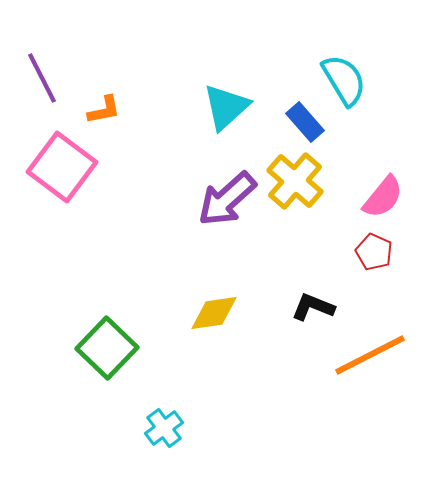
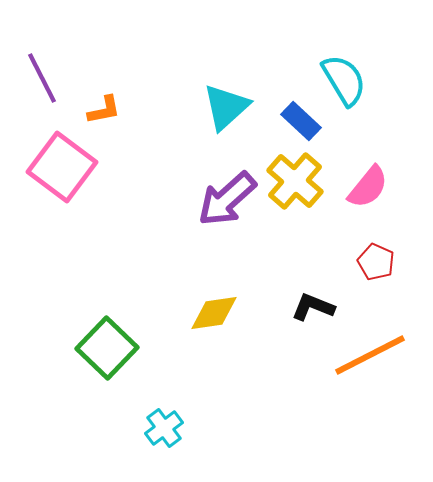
blue rectangle: moved 4 px left, 1 px up; rotated 6 degrees counterclockwise
pink semicircle: moved 15 px left, 10 px up
red pentagon: moved 2 px right, 10 px down
